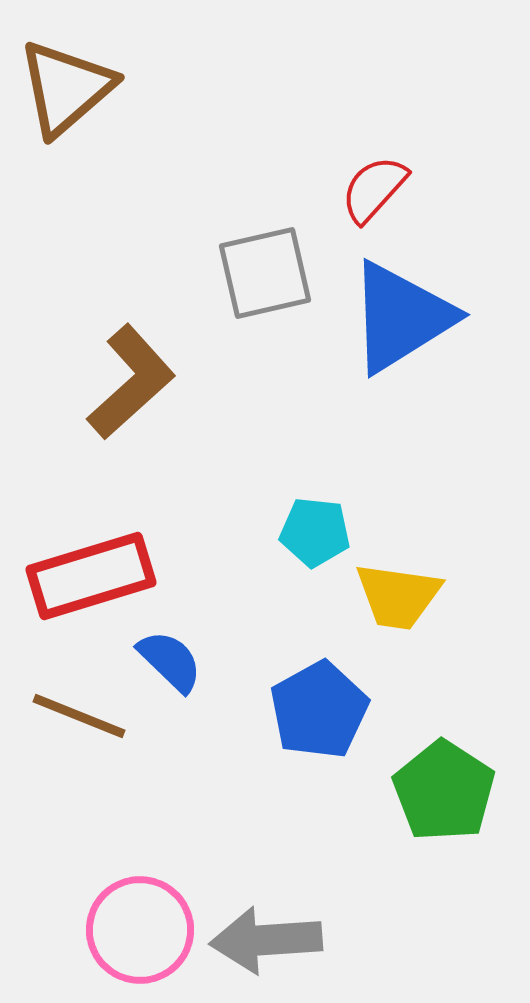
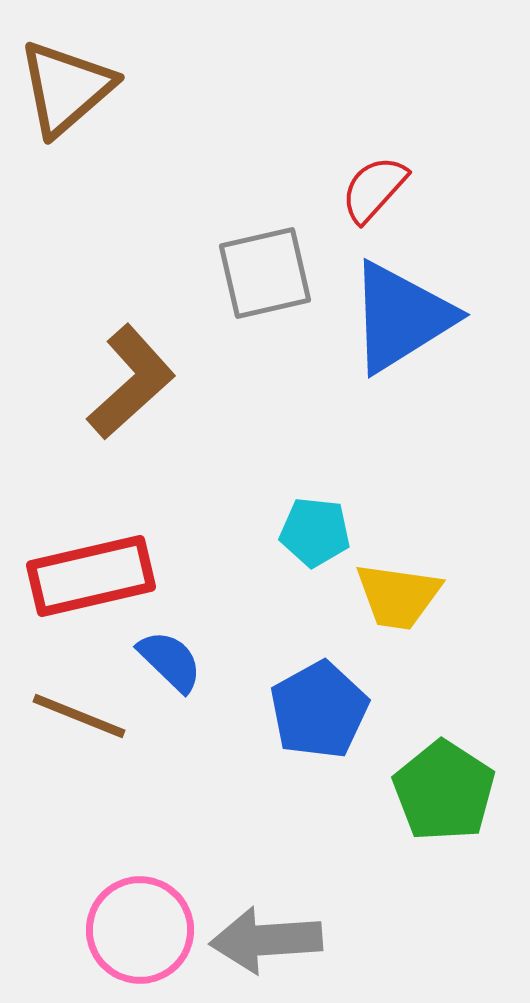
red rectangle: rotated 4 degrees clockwise
